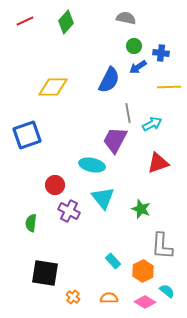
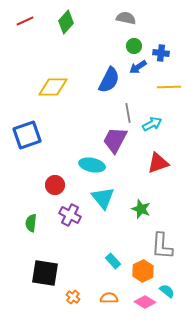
purple cross: moved 1 px right, 4 px down
